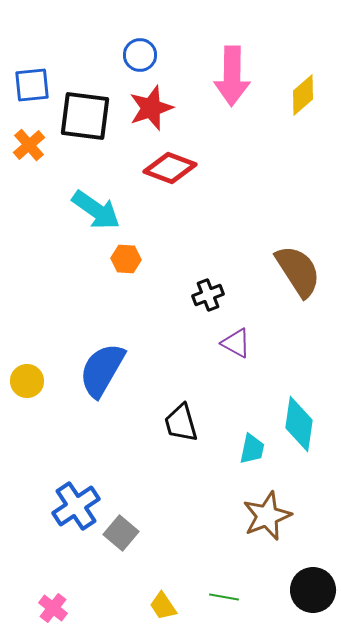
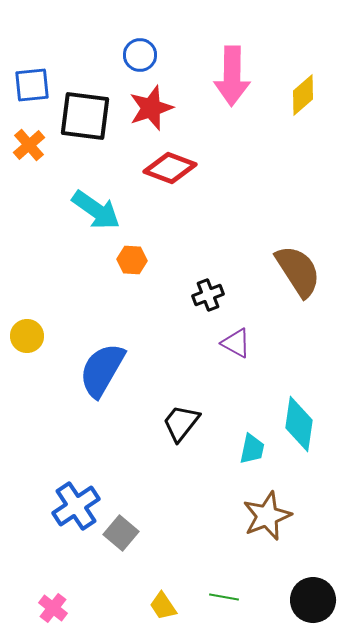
orange hexagon: moved 6 px right, 1 px down
yellow circle: moved 45 px up
black trapezoid: rotated 54 degrees clockwise
black circle: moved 10 px down
